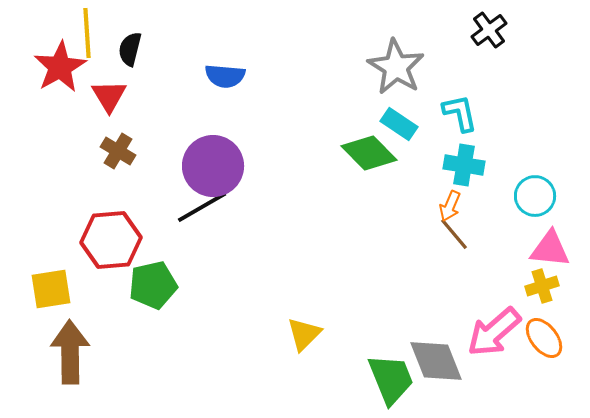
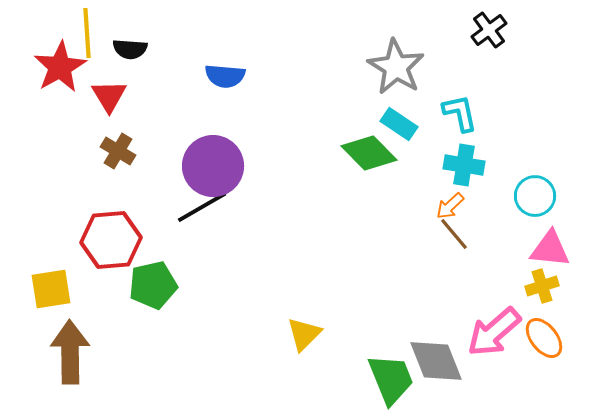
black semicircle: rotated 100 degrees counterclockwise
orange arrow: rotated 24 degrees clockwise
